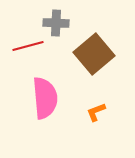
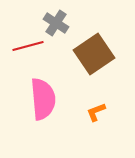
gray cross: rotated 30 degrees clockwise
brown square: rotated 6 degrees clockwise
pink semicircle: moved 2 px left, 1 px down
